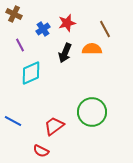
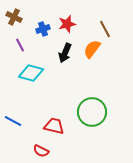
brown cross: moved 3 px down
red star: moved 1 px down
blue cross: rotated 16 degrees clockwise
orange semicircle: rotated 54 degrees counterclockwise
cyan diamond: rotated 40 degrees clockwise
red trapezoid: rotated 50 degrees clockwise
